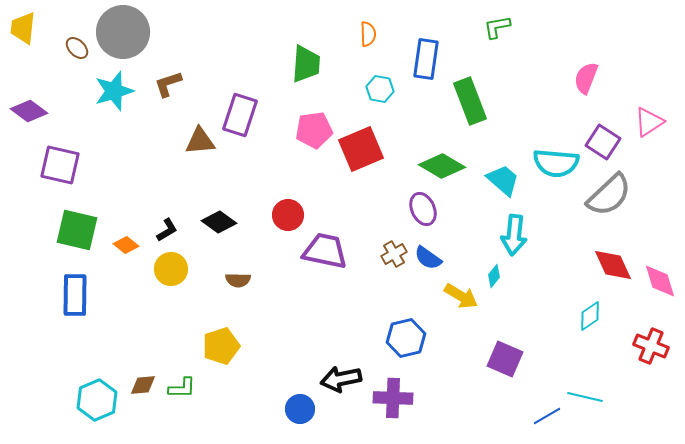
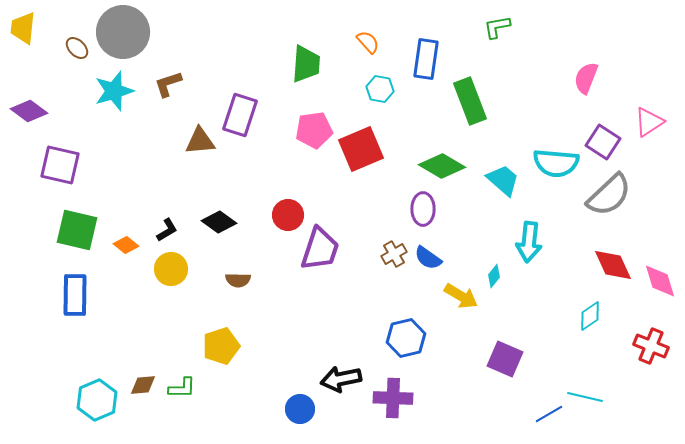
orange semicircle at (368, 34): moved 8 px down; rotated 40 degrees counterclockwise
purple ellipse at (423, 209): rotated 24 degrees clockwise
cyan arrow at (514, 235): moved 15 px right, 7 px down
purple trapezoid at (325, 251): moved 5 px left, 2 px up; rotated 96 degrees clockwise
blue line at (547, 416): moved 2 px right, 2 px up
